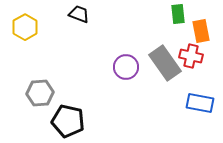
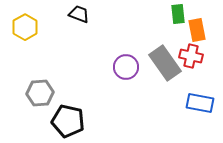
orange rectangle: moved 4 px left, 1 px up
